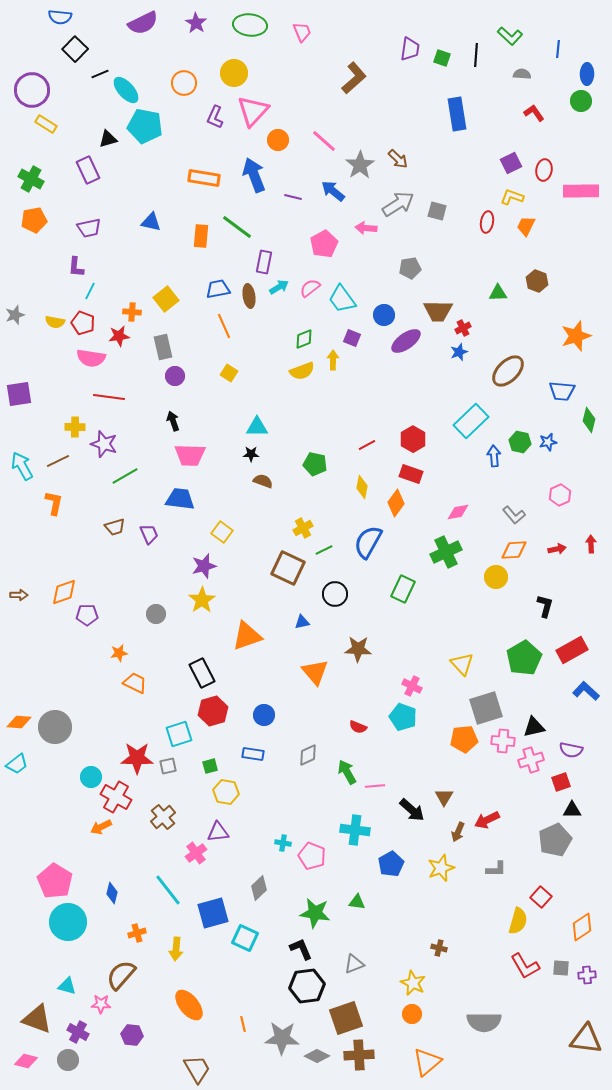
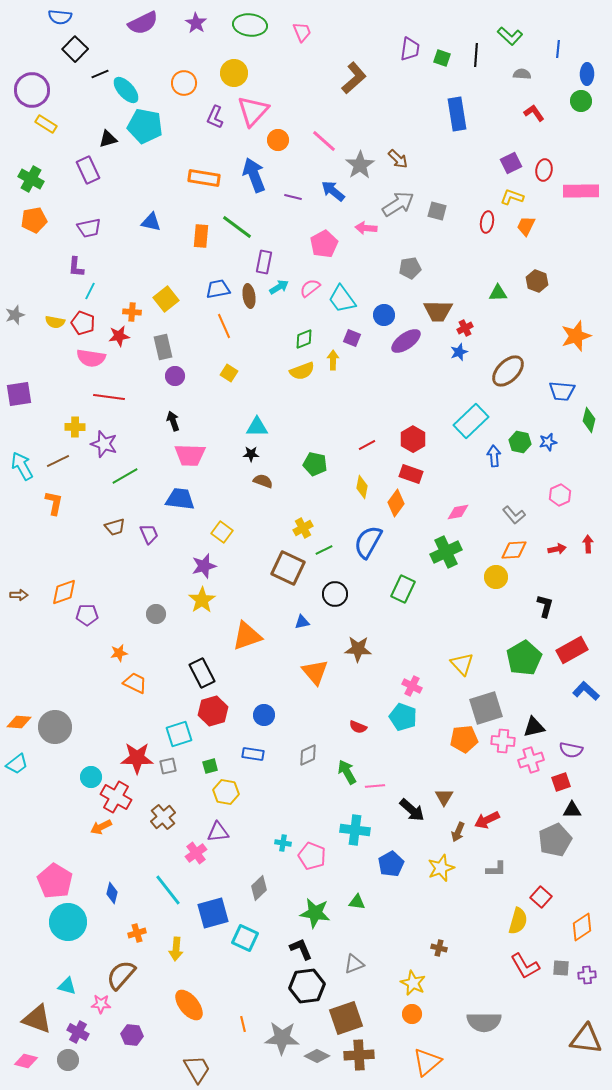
red cross at (463, 328): moved 2 px right
red arrow at (591, 544): moved 3 px left
